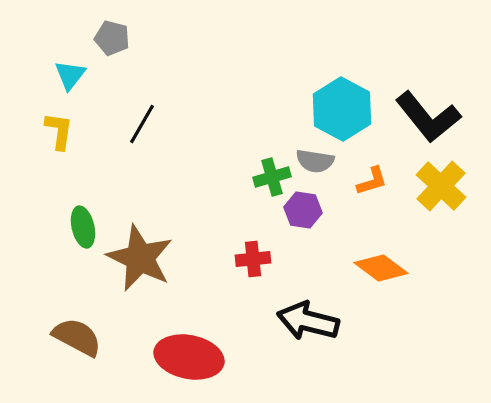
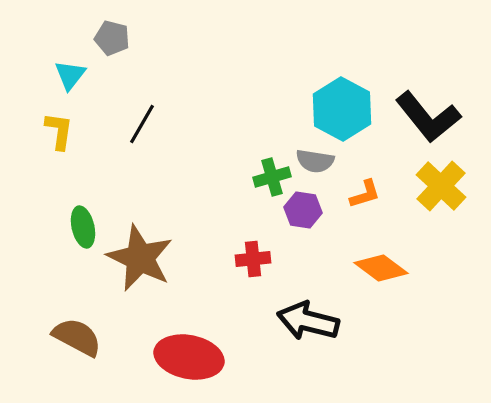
orange L-shape: moved 7 px left, 13 px down
